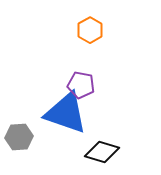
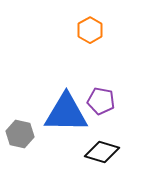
purple pentagon: moved 20 px right, 16 px down
blue triangle: rotated 18 degrees counterclockwise
gray hexagon: moved 1 px right, 3 px up; rotated 16 degrees clockwise
